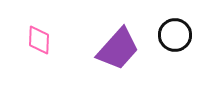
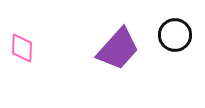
pink diamond: moved 17 px left, 8 px down
